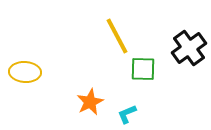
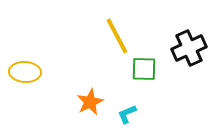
black cross: rotated 12 degrees clockwise
green square: moved 1 px right
